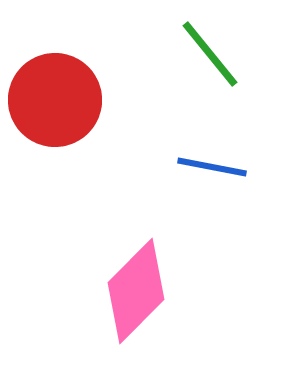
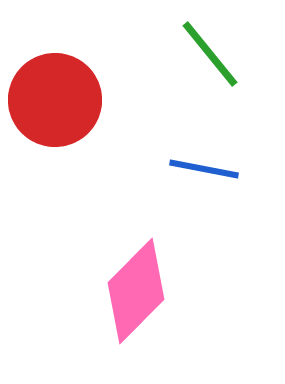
blue line: moved 8 px left, 2 px down
